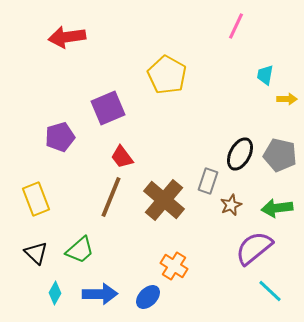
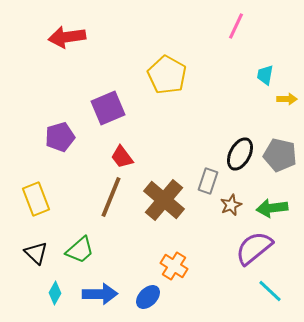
green arrow: moved 5 px left
